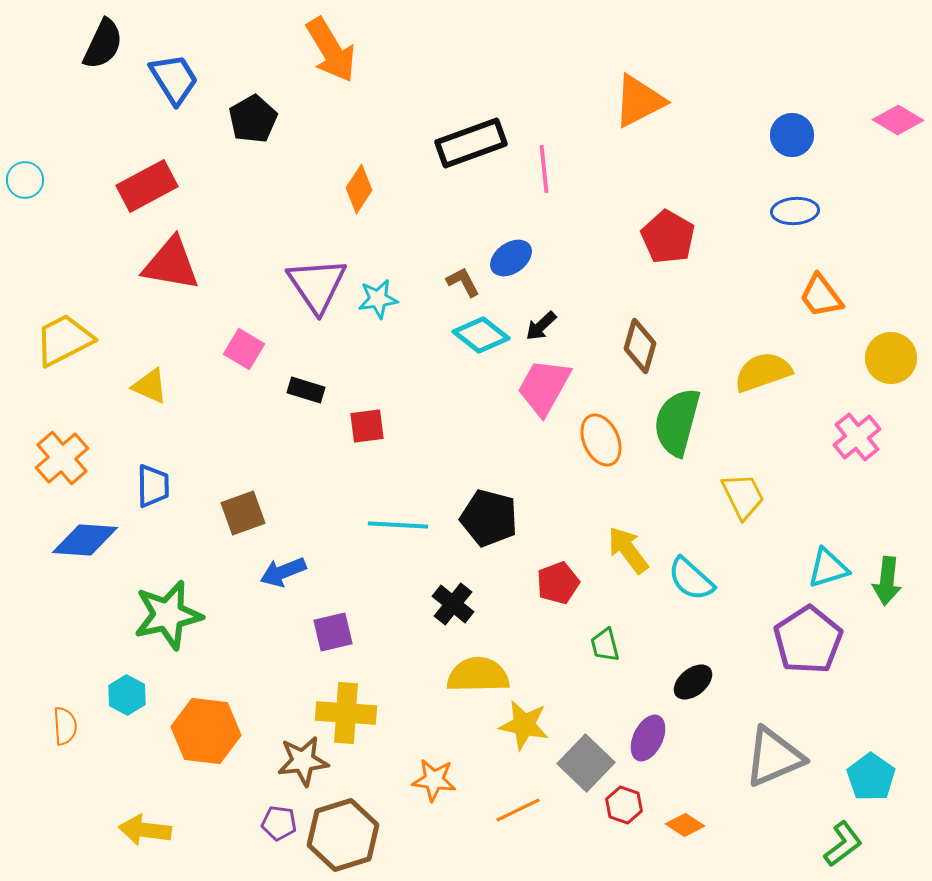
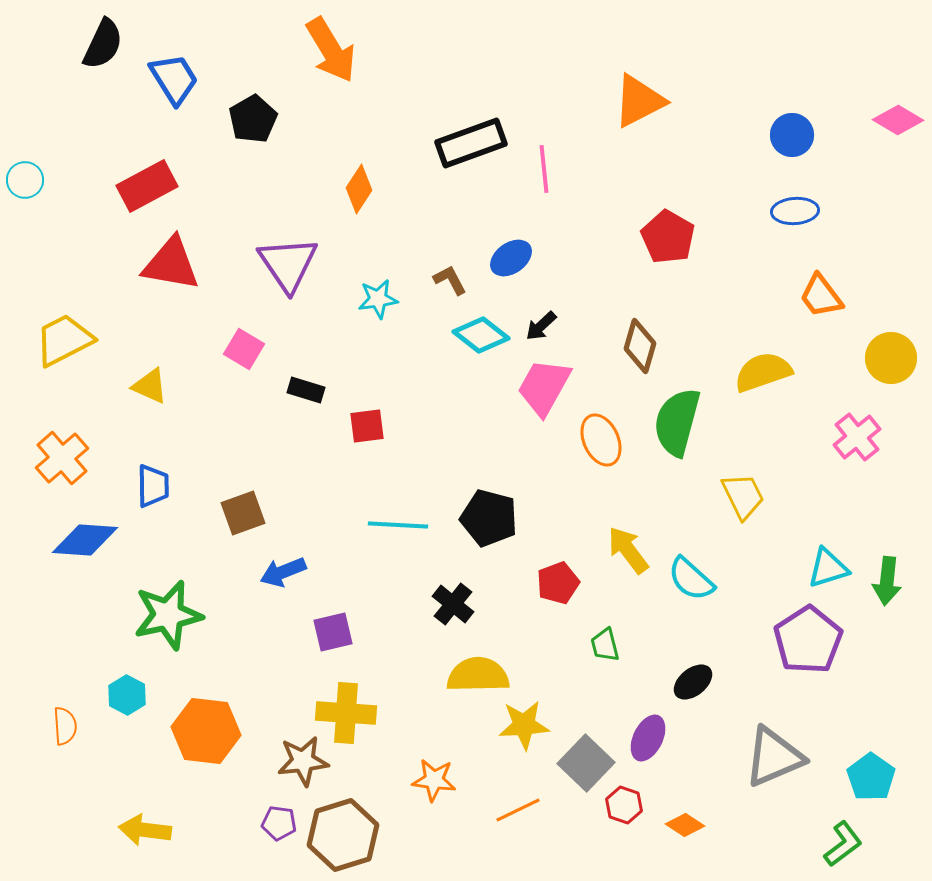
brown L-shape at (463, 282): moved 13 px left, 2 px up
purple triangle at (317, 285): moved 29 px left, 21 px up
yellow star at (524, 725): rotated 15 degrees counterclockwise
